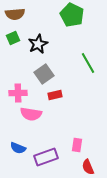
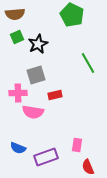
green square: moved 4 px right, 1 px up
gray square: moved 8 px left, 1 px down; rotated 18 degrees clockwise
pink semicircle: moved 2 px right, 2 px up
